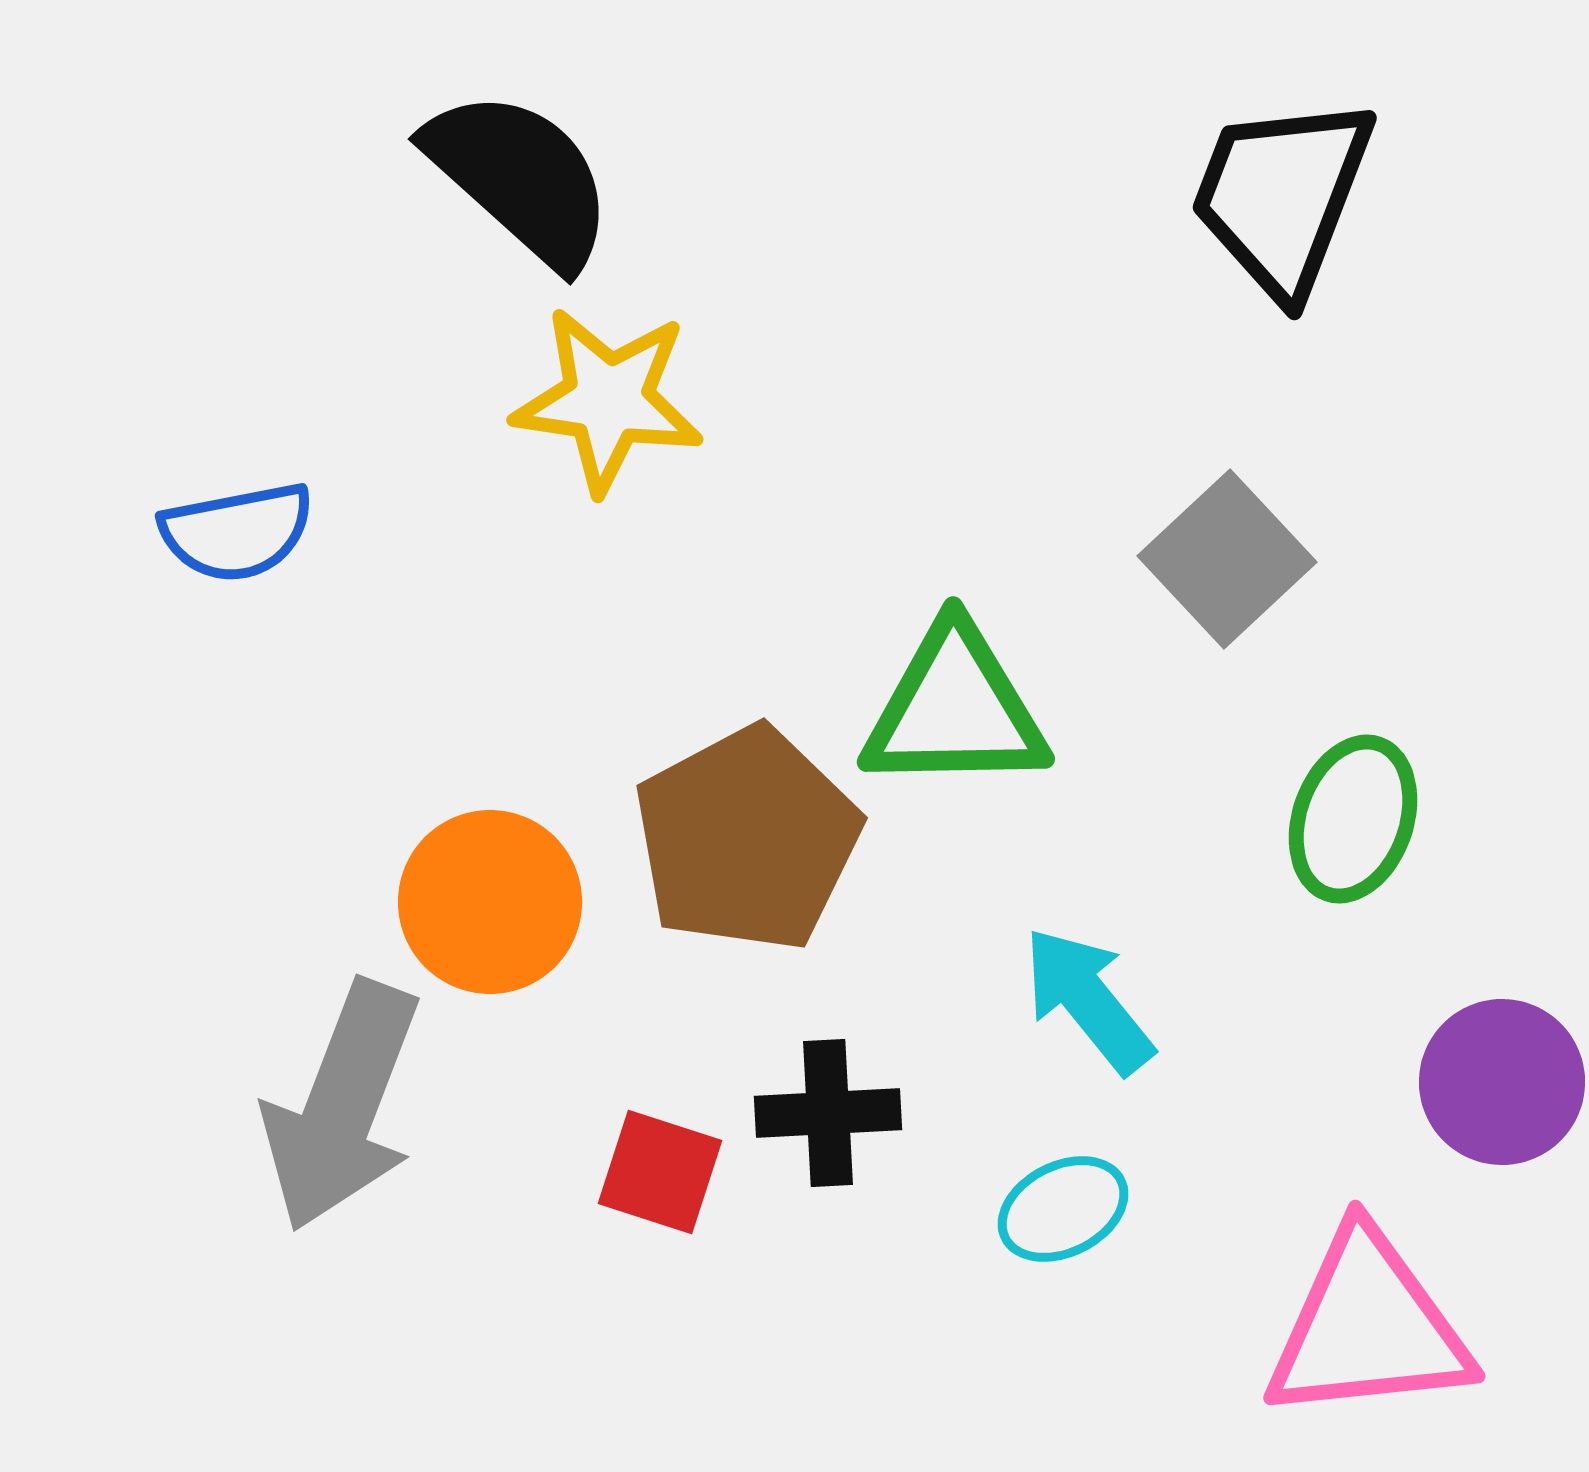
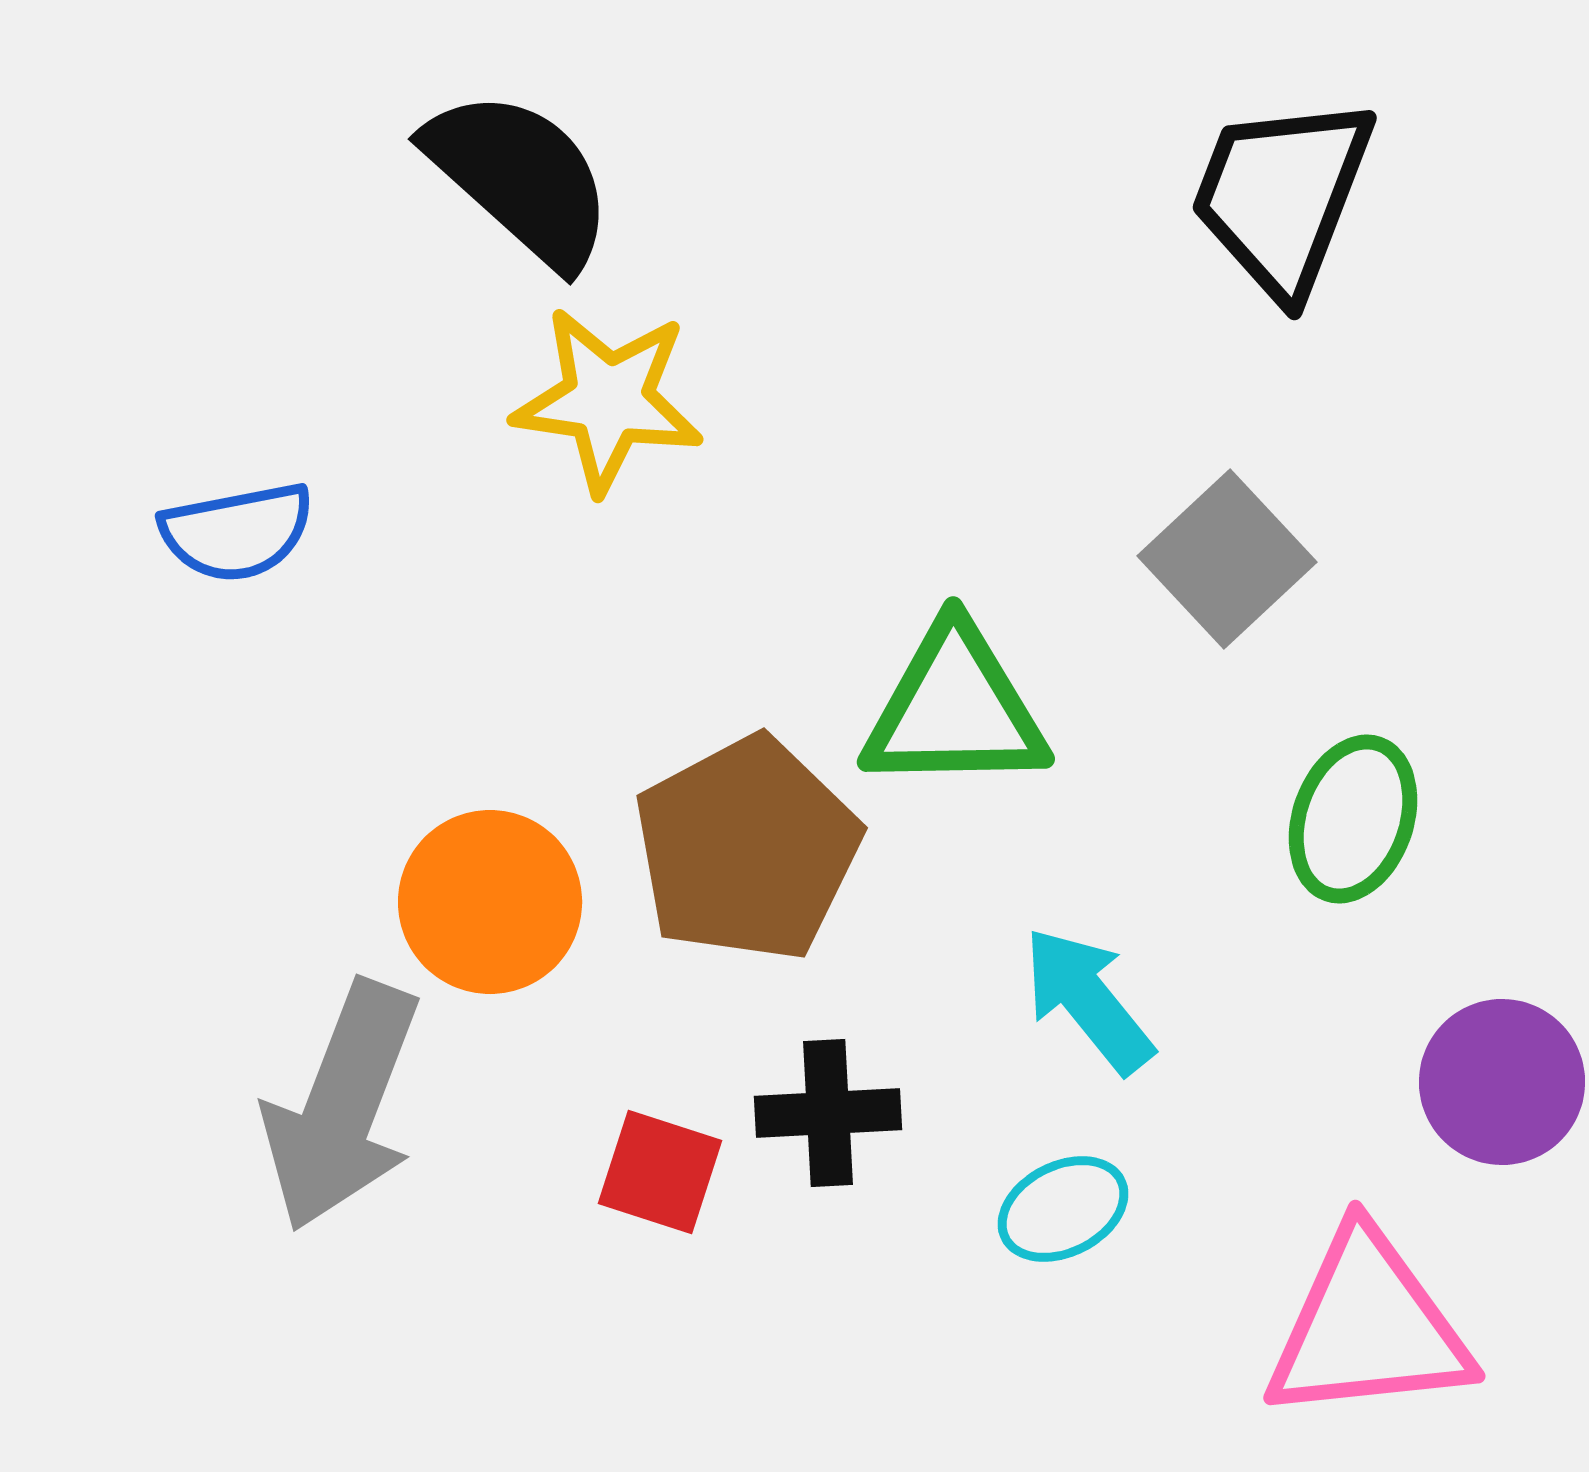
brown pentagon: moved 10 px down
